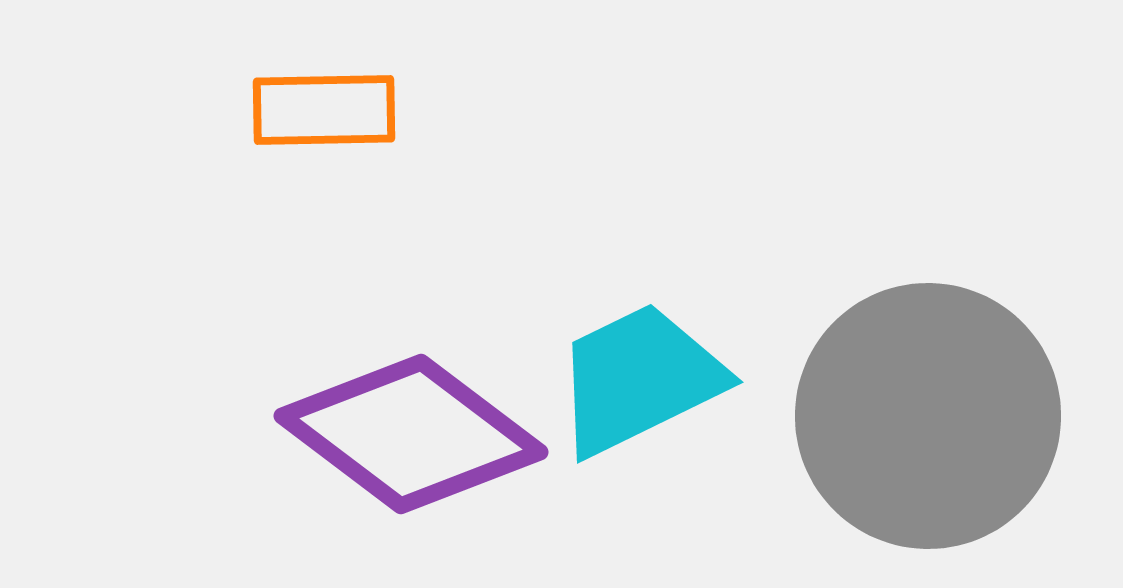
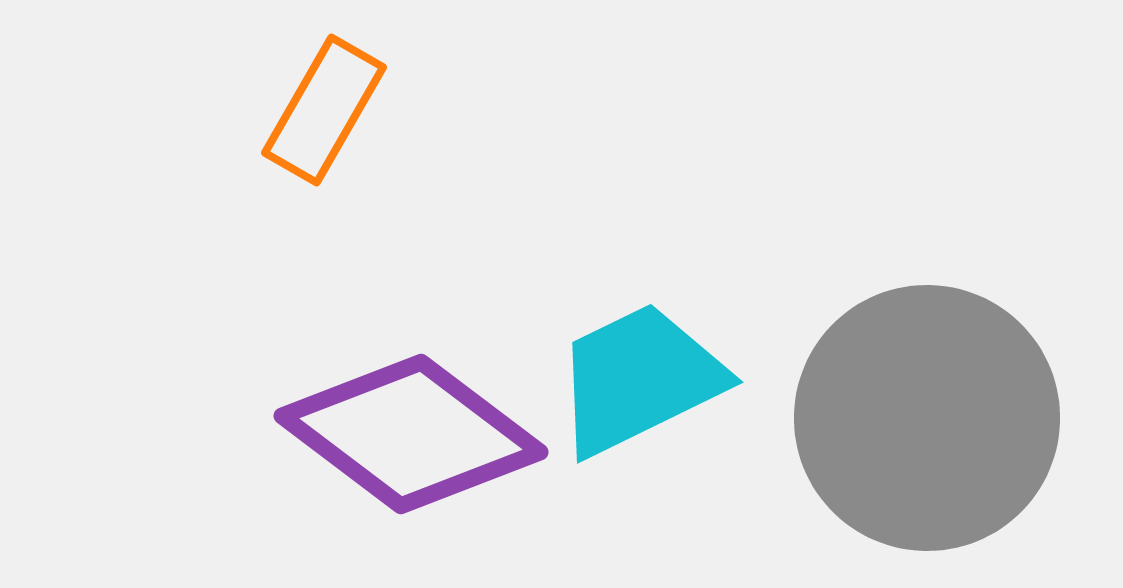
orange rectangle: rotated 59 degrees counterclockwise
gray circle: moved 1 px left, 2 px down
